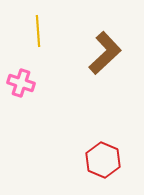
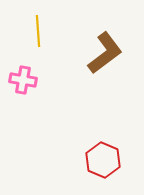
brown L-shape: rotated 6 degrees clockwise
pink cross: moved 2 px right, 3 px up; rotated 8 degrees counterclockwise
